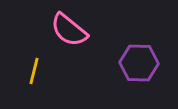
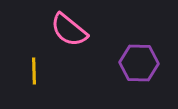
yellow line: rotated 16 degrees counterclockwise
